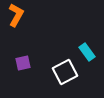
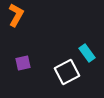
cyan rectangle: moved 1 px down
white square: moved 2 px right
